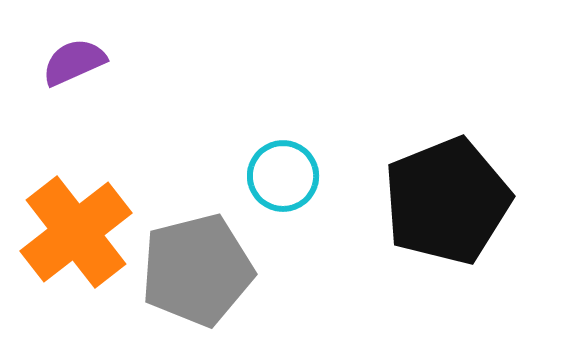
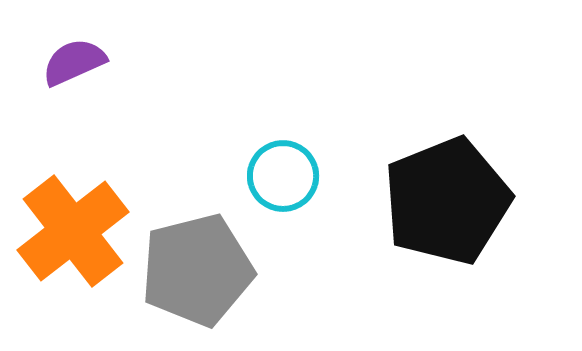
orange cross: moved 3 px left, 1 px up
